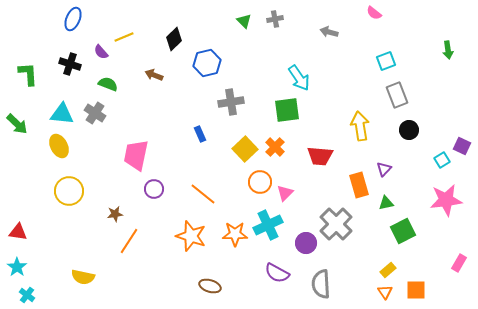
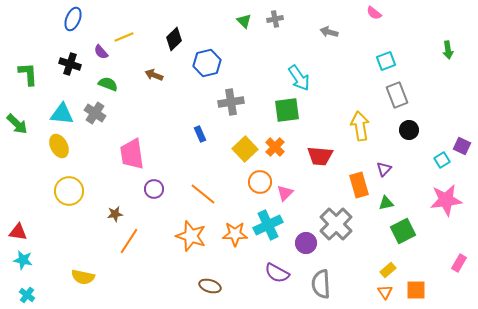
pink trapezoid at (136, 155): moved 4 px left, 1 px up; rotated 20 degrees counterclockwise
cyan star at (17, 267): moved 6 px right, 7 px up; rotated 24 degrees counterclockwise
